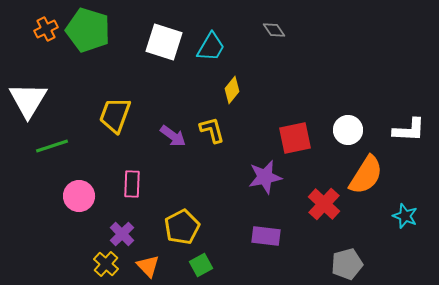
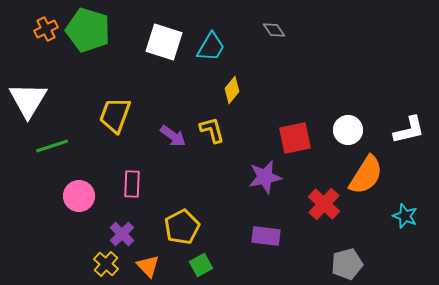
white L-shape: rotated 16 degrees counterclockwise
